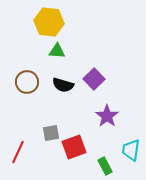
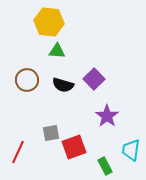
brown circle: moved 2 px up
